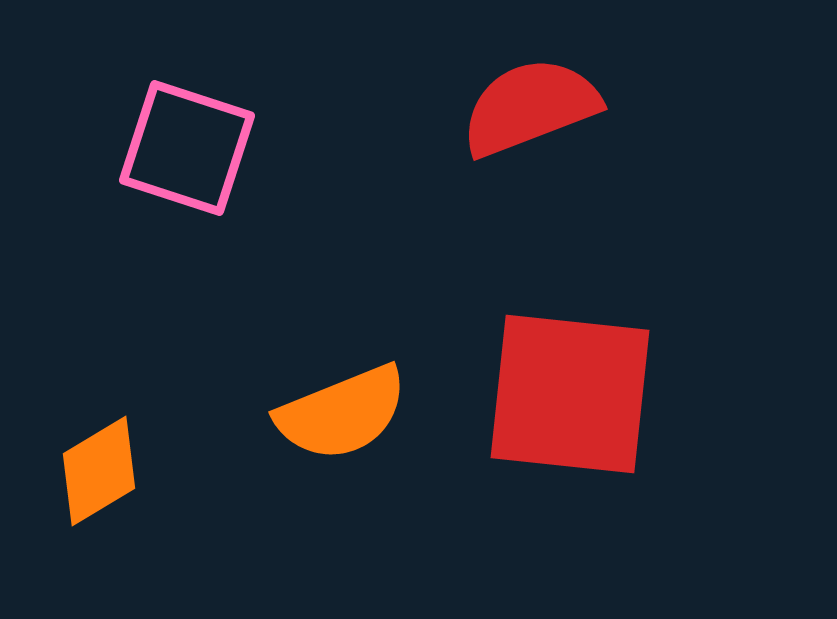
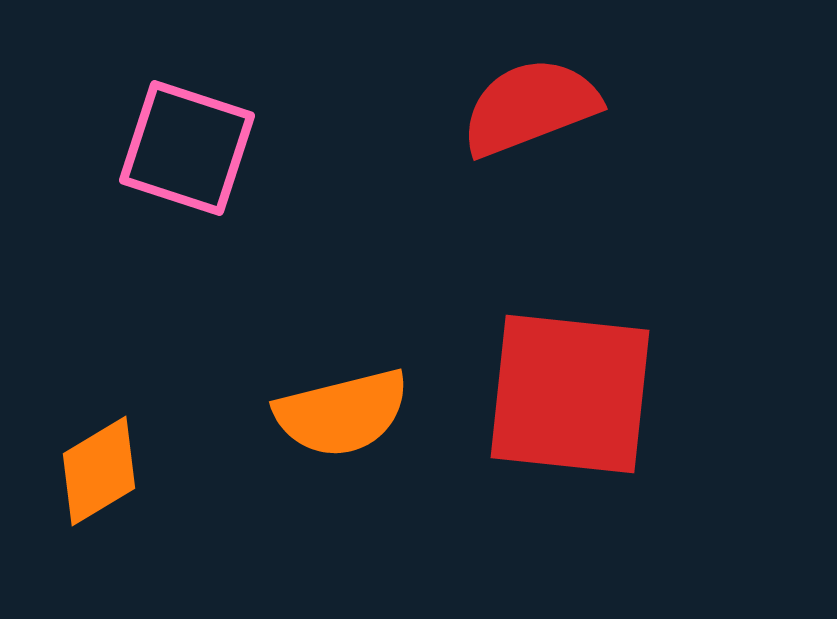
orange semicircle: rotated 8 degrees clockwise
